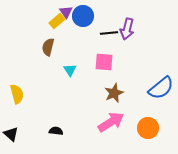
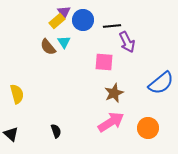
purple triangle: moved 2 px left
blue circle: moved 4 px down
purple arrow: moved 13 px down; rotated 40 degrees counterclockwise
black line: moved 3 px right, 7 px up
brown semicircle: rotated 54 degrees counterclockwise
cyan triangle: moved 6 px left, 28 px up
blue semicircle: moved 5 px up
black semicircle: rotated 64 degrees clockwise
